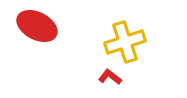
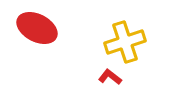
red ellipse: moved 2 px down
